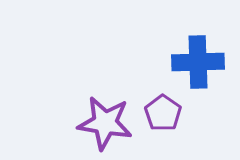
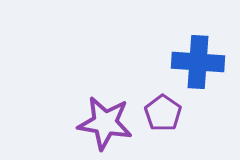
blue cross: rotated 6 degrees clockwise
